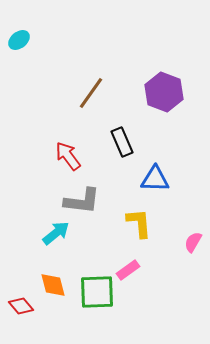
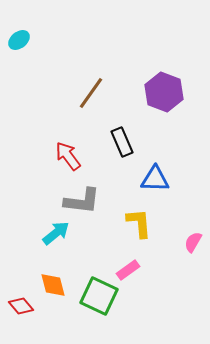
green square: moved 2 px right, 4 px down; rotated 27 degrees clockwise
